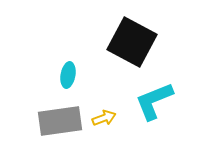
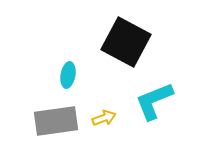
black square: moved 6 px left
gray rectangle: moved 4 px left
